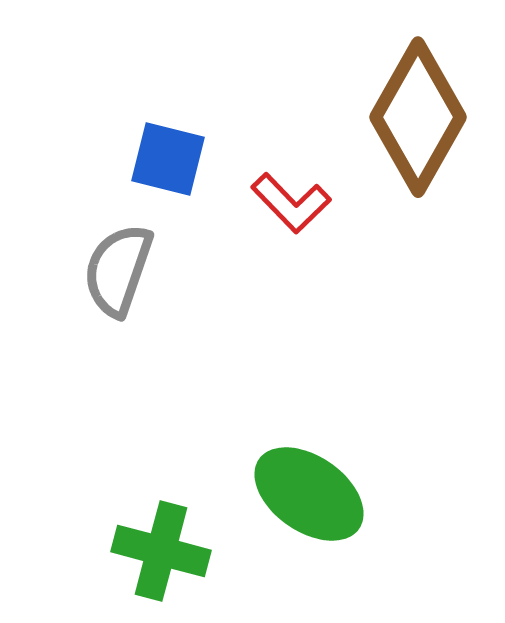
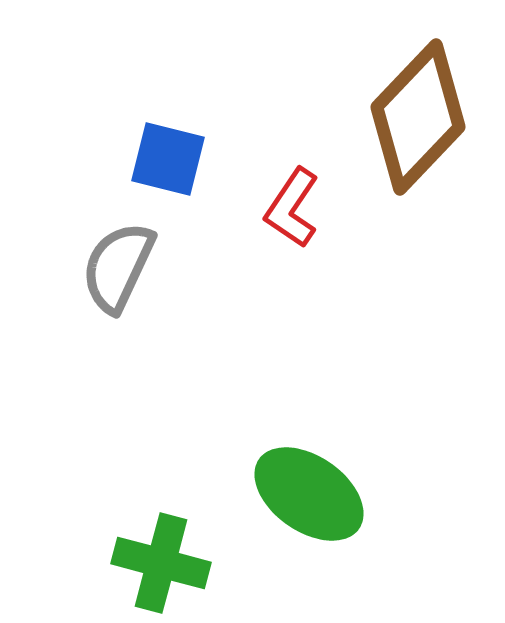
brown diamond: rotated 14 degrees clockwise
red L-shape: moved 1 px right, 5 px down; rotated 78 degrees clockwise
gray semicircle: moved 3 px up; rotated 6 degrees clockwise
green cross: moved 12 px down
